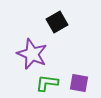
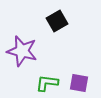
black square: moved 1 px up
purple star: moved 10 px left, 3 px up; rotated 8 degrees counterclockwise
